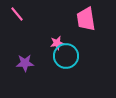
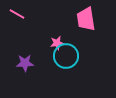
pink line: rotated 21 degrees counterclockwise
